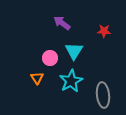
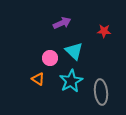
purple arrow: rotated 120 degrees clockwise
cyan triangle: rotated 18 degrees counterclockwise
orange triangle: moved 1 px right, 1 px down; rotated 24 degrees counterclockwise
gray ellipse: moved 2 px left, 3 px up
